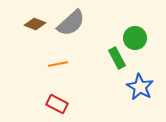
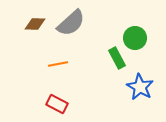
brown diamond: rotated 20 degrees counterclockwise
